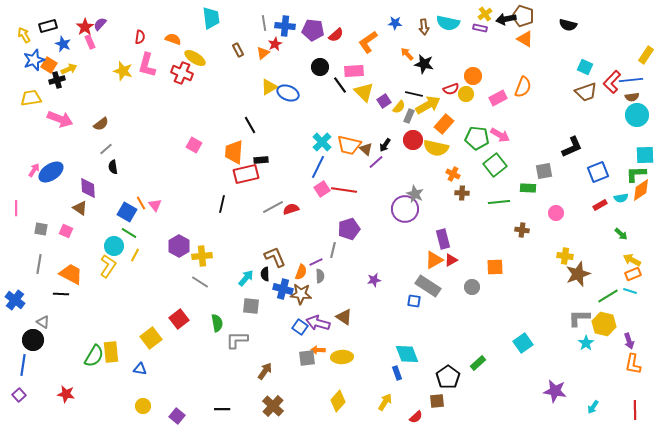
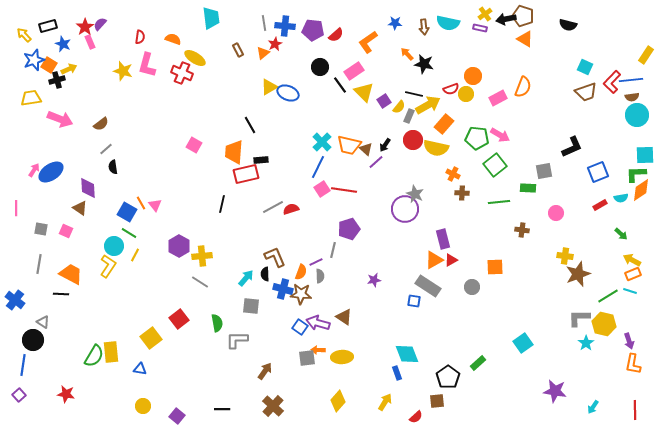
yellow arrow at (24, 35): rotated 14 degrees counterclockwise
pink rectangle at (354, 71): rotated 30 degrees counterclockwise
